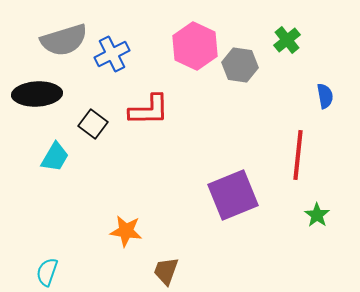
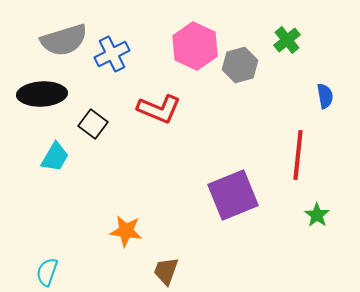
gray hexagon: rotated 24 degrees counterclockwise
black ellipse: moved 5 px right
red L-shape: moved 10 px right, 1 px up; rotated 24 degrees clockwise
